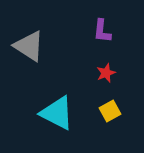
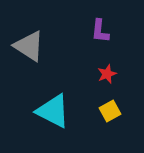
purple L-shape: moved 2 px left
red star: moved 1 px right, 1 px down
cyan triangle: moved 4 px left, 2 px up
